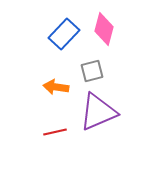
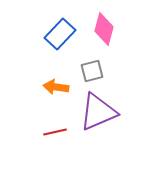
blue rectangle: moved 4 px left
